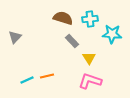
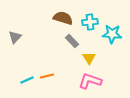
cyan cross: moved 3 px down
